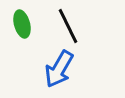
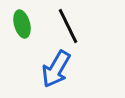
blue arrow: moved 3 px left
